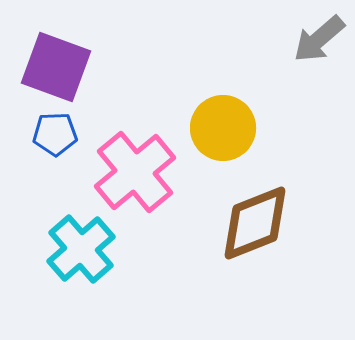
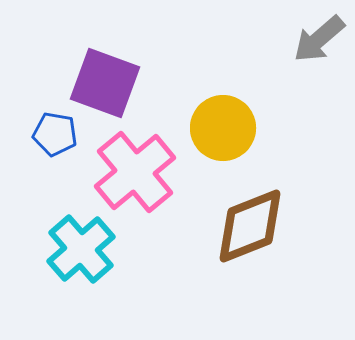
purple square: moved 49 px right, 16 px down
blue pentagon: rotated 12 degrees clockwise
brown diamond: moved 5 px left, 3 px down
